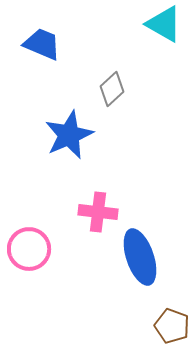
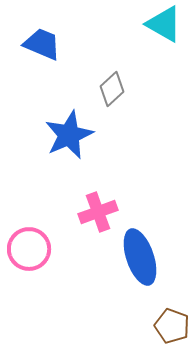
pink cross: rotated 27 degrees counterclockwise
